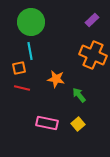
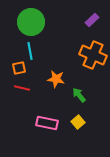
yellow square: moved 2 px up
